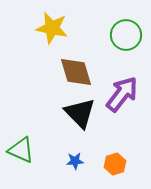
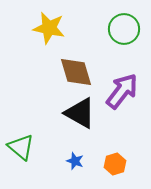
yellow star: moved 3 px left
green circle: moved 2 px left, 6 px up
purple arrow: moved 3 px up
black triangle: rotated 16 degrees counterclockwise
green triangle: moved 3 px up; rotated 16 degrees clockwise
blue star: rotated 24 degrees clockwise
